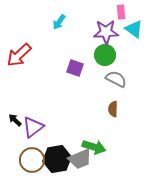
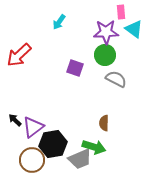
brown semicircle: moved 9 px left, 14 px down
black hexagon: moved 4 px left, 15 px up
